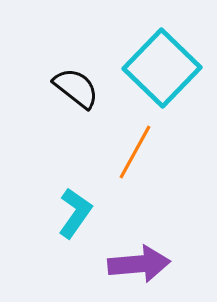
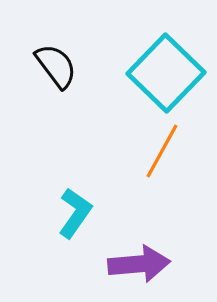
cyan square: moved 4 px right, 5 px down
black semicircle: moved 20 px left, 22 px up; rotated 15 degrees clockwise
orange line: moved 27 px right, 1 px up
